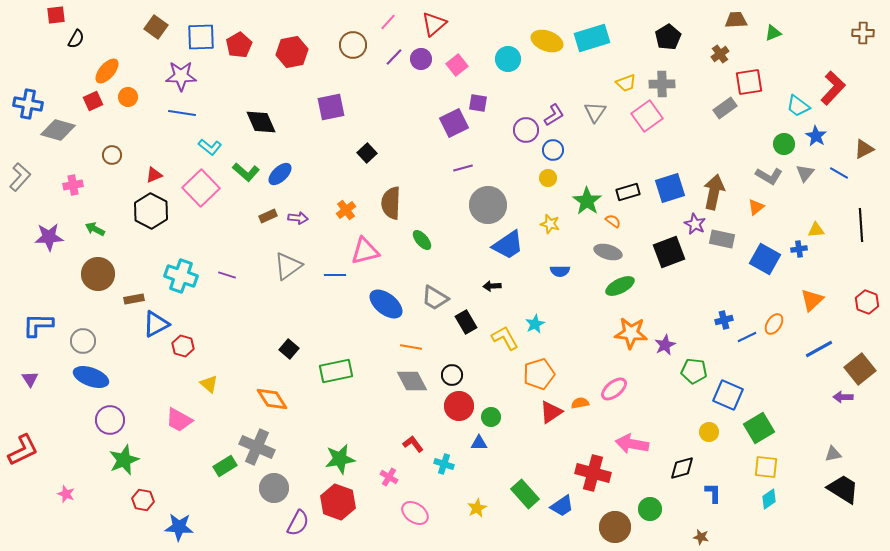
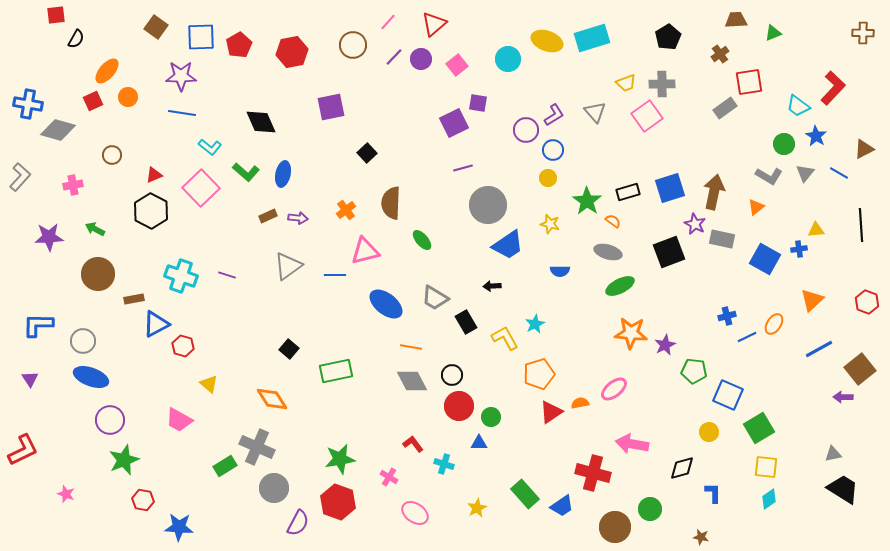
gray triangle at (595, 112): rotated 15 degrees counterclockwise
blue ellipse at (280, 174): moved 3 px right; rotated 35 degrees counterclockwise
blue cross at (724, 320): moved 3 px right, 4 px up
